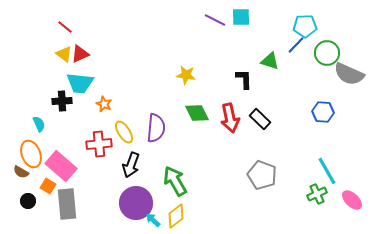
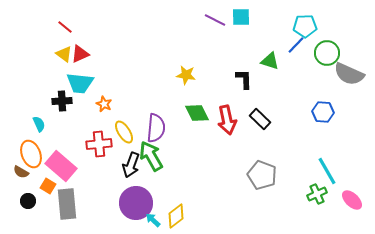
red arrow: moved 3 px left, 2 px down
green arrow: moved 24 px left, 25 px up
